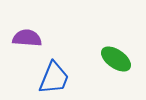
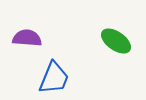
green ellipse: moved 18 px up
